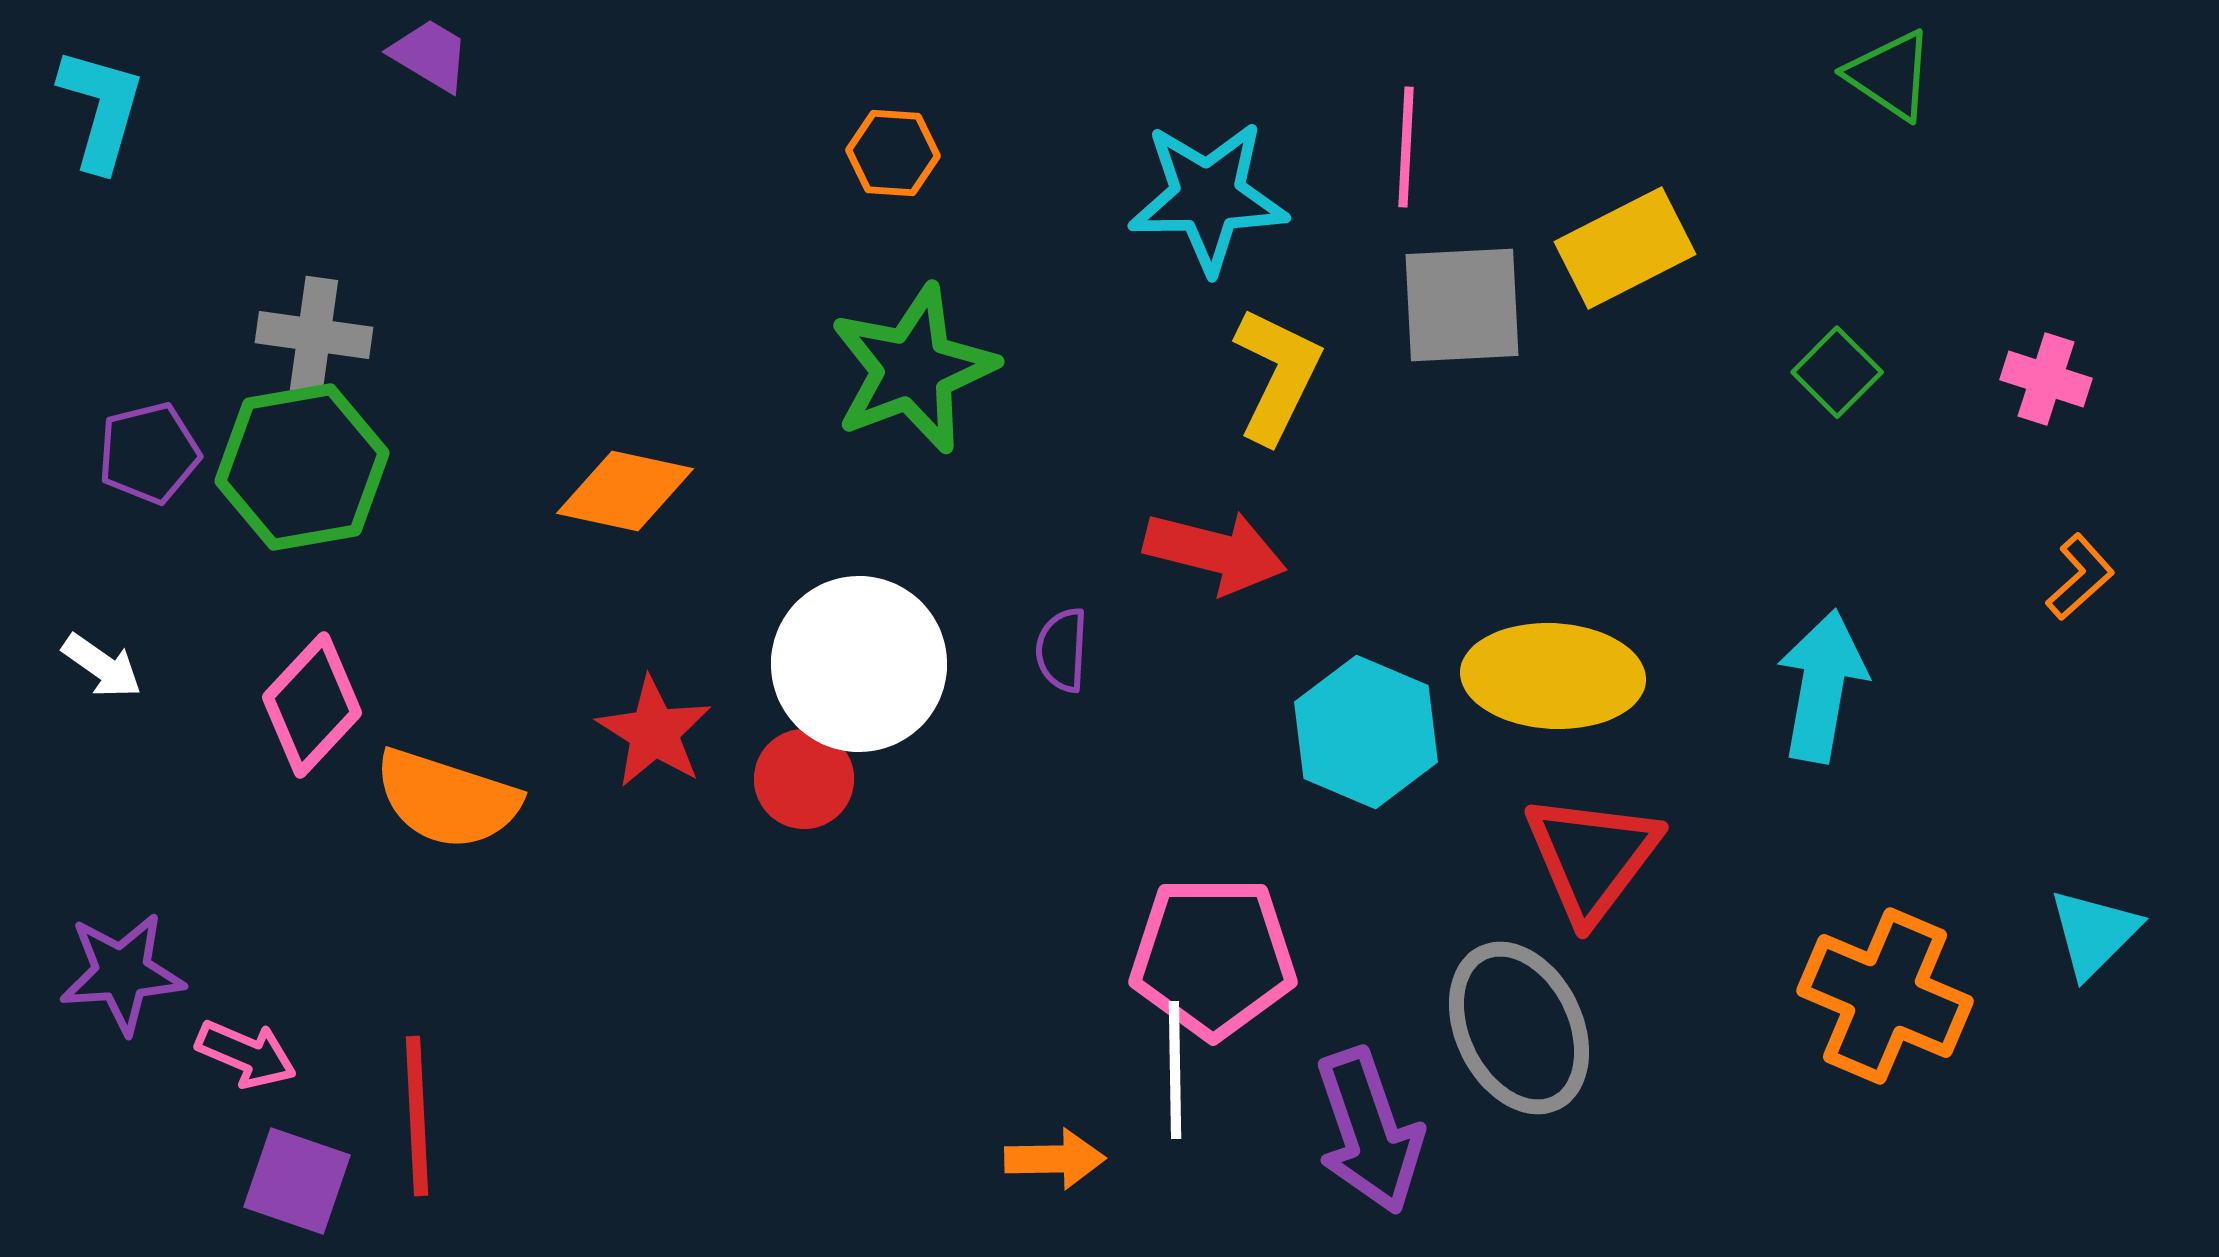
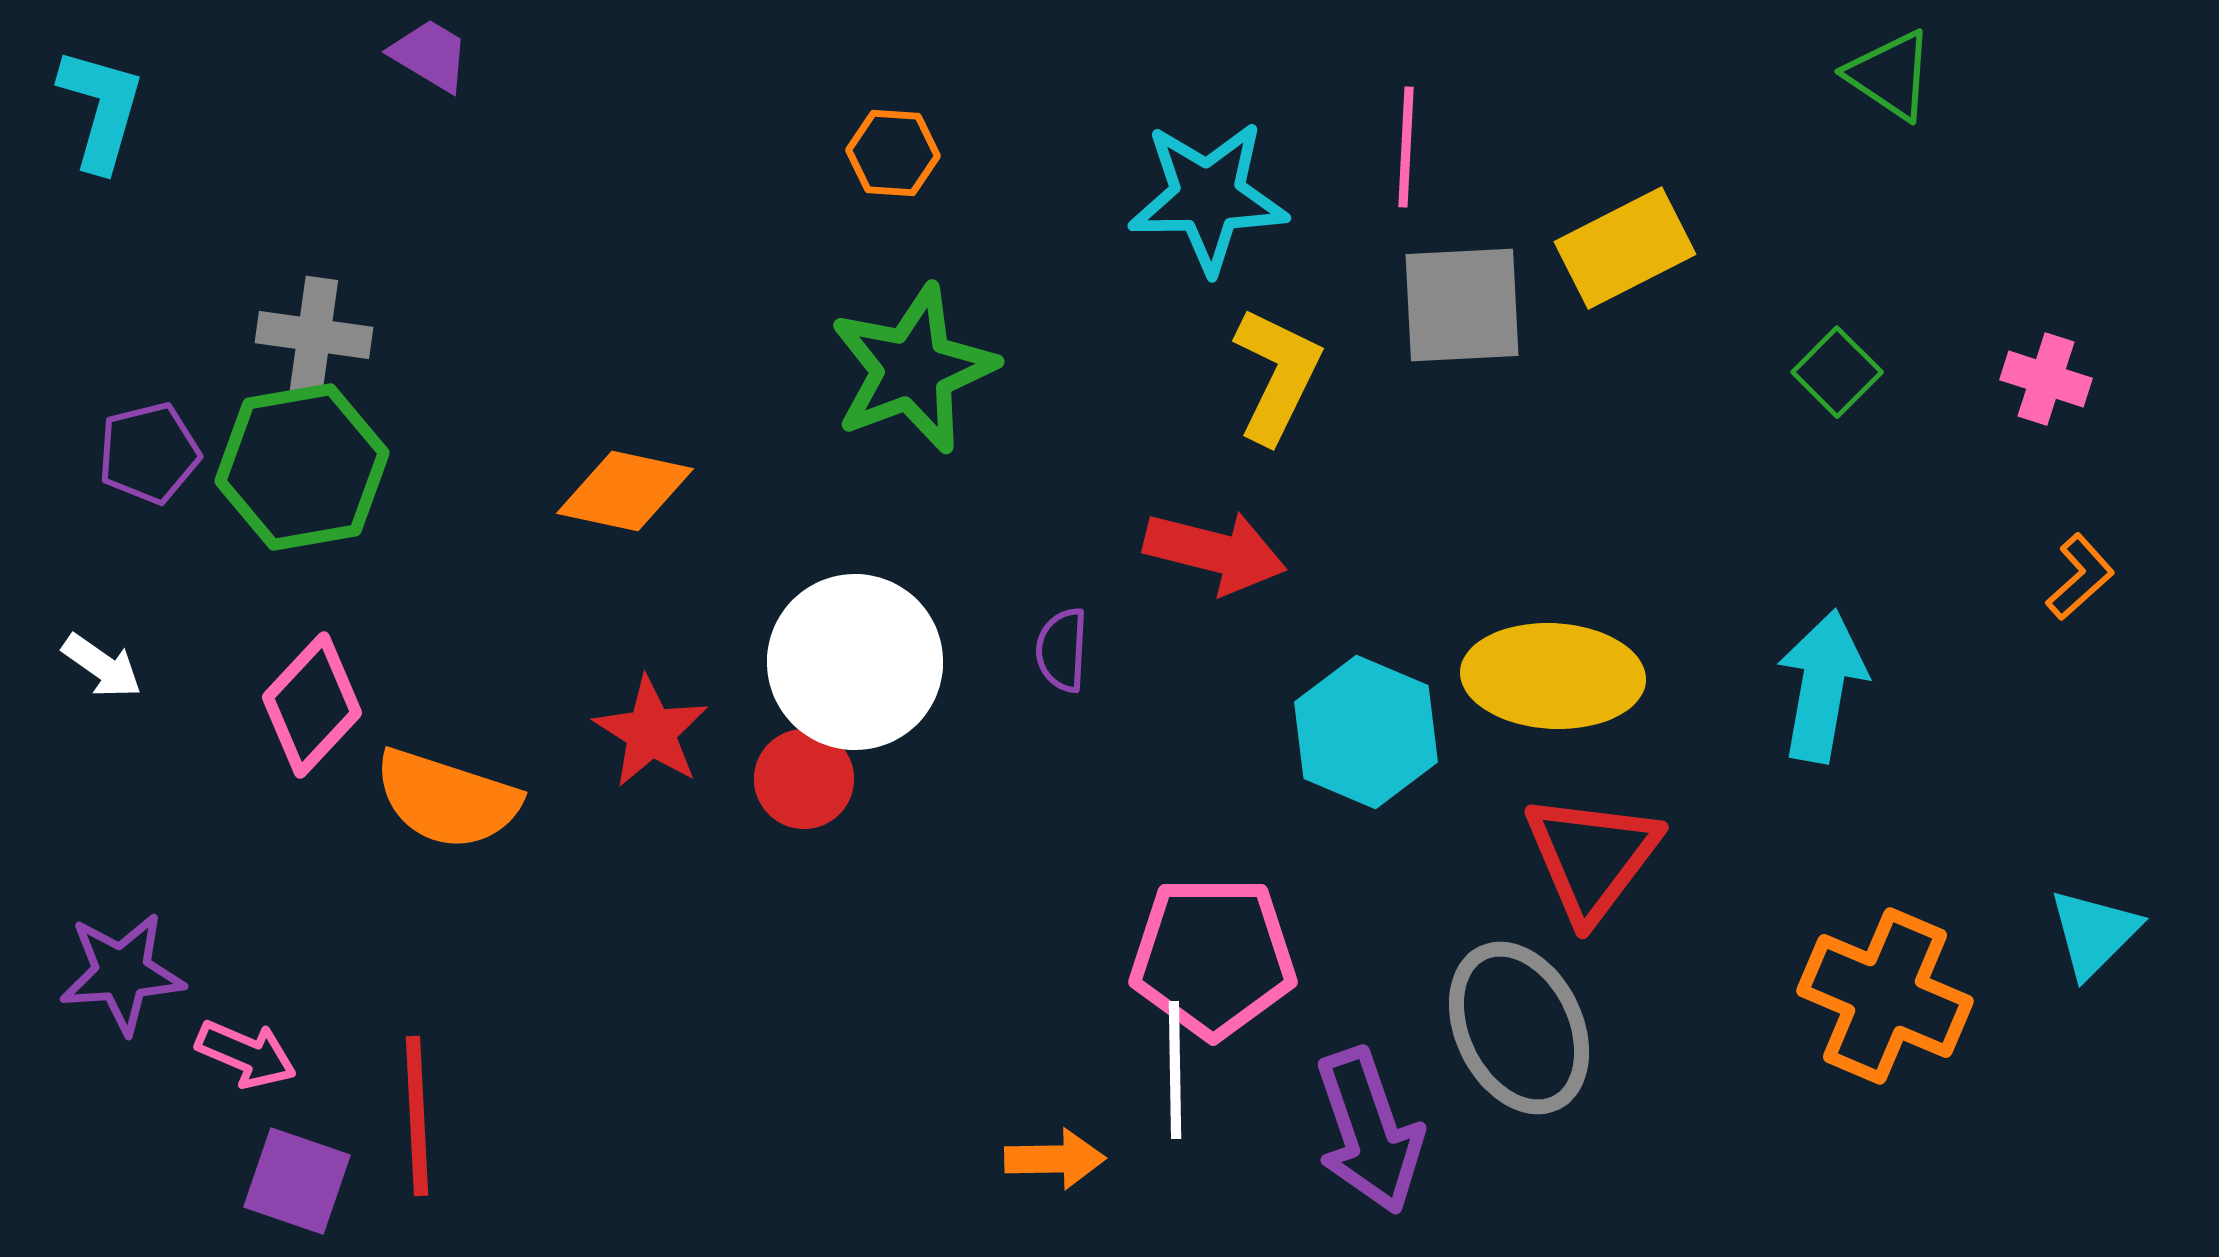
white circle: moved 4 px left, 2 px up
red star: moved 3 px left
